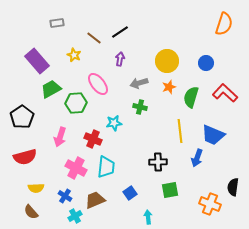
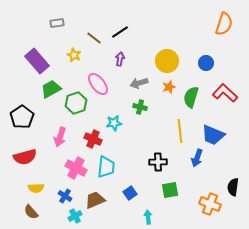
green hexagon: rotated 15 degrees counterclockwise
